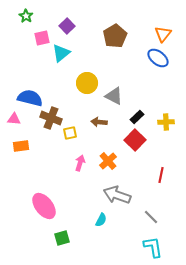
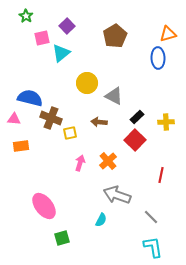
orange triangle: moved 5 px right; rotated 36 degrees clockwise
blue ellipse: rotated 50 degrees clockwise
